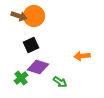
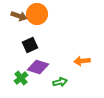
orange circle: moved 3 px right, 2 px up
black square: moved 1 px left
orange arrow: moved 5 px down
green arrow: rotated 48 degrees counterclockwise
